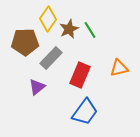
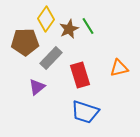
yellow diamond: moved 2 px left
green line: moved 2 px left, 4 px up
red rectangle: rotated 40 degrees counterclockwise
blue trapezoid: rotated 72 degrees clockwise
